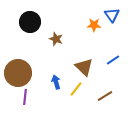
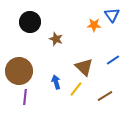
brown circle: moved 1 px right, 2 px up
